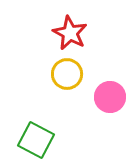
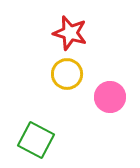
red star: rotated 12 degrees counterclockwise
